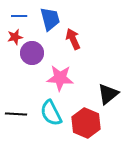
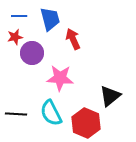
black triangle: moved 2 px right, 2 px down
